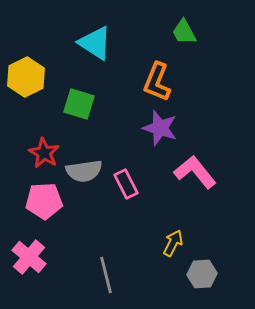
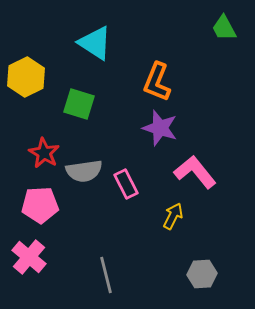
green trapezoid: moved 40 px right, 4 px up
pink pentagon: moved 4 px left, 4 px down
yellow arrow: moved 27 px up
